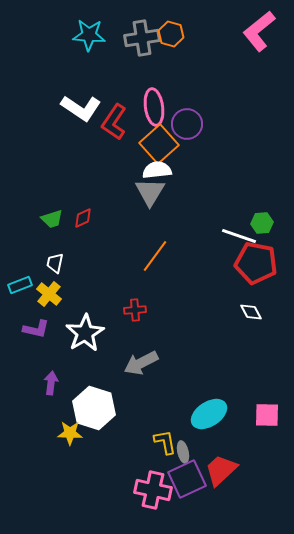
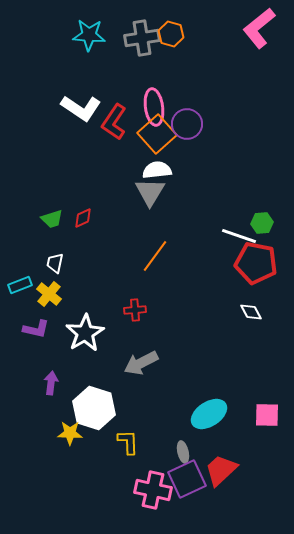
pink L-shape: moved 3 px up
orange square: moved 2 px left, 10 px up
yellow L-shape: moved 37 px left; rotated 8 degrees clockwise
